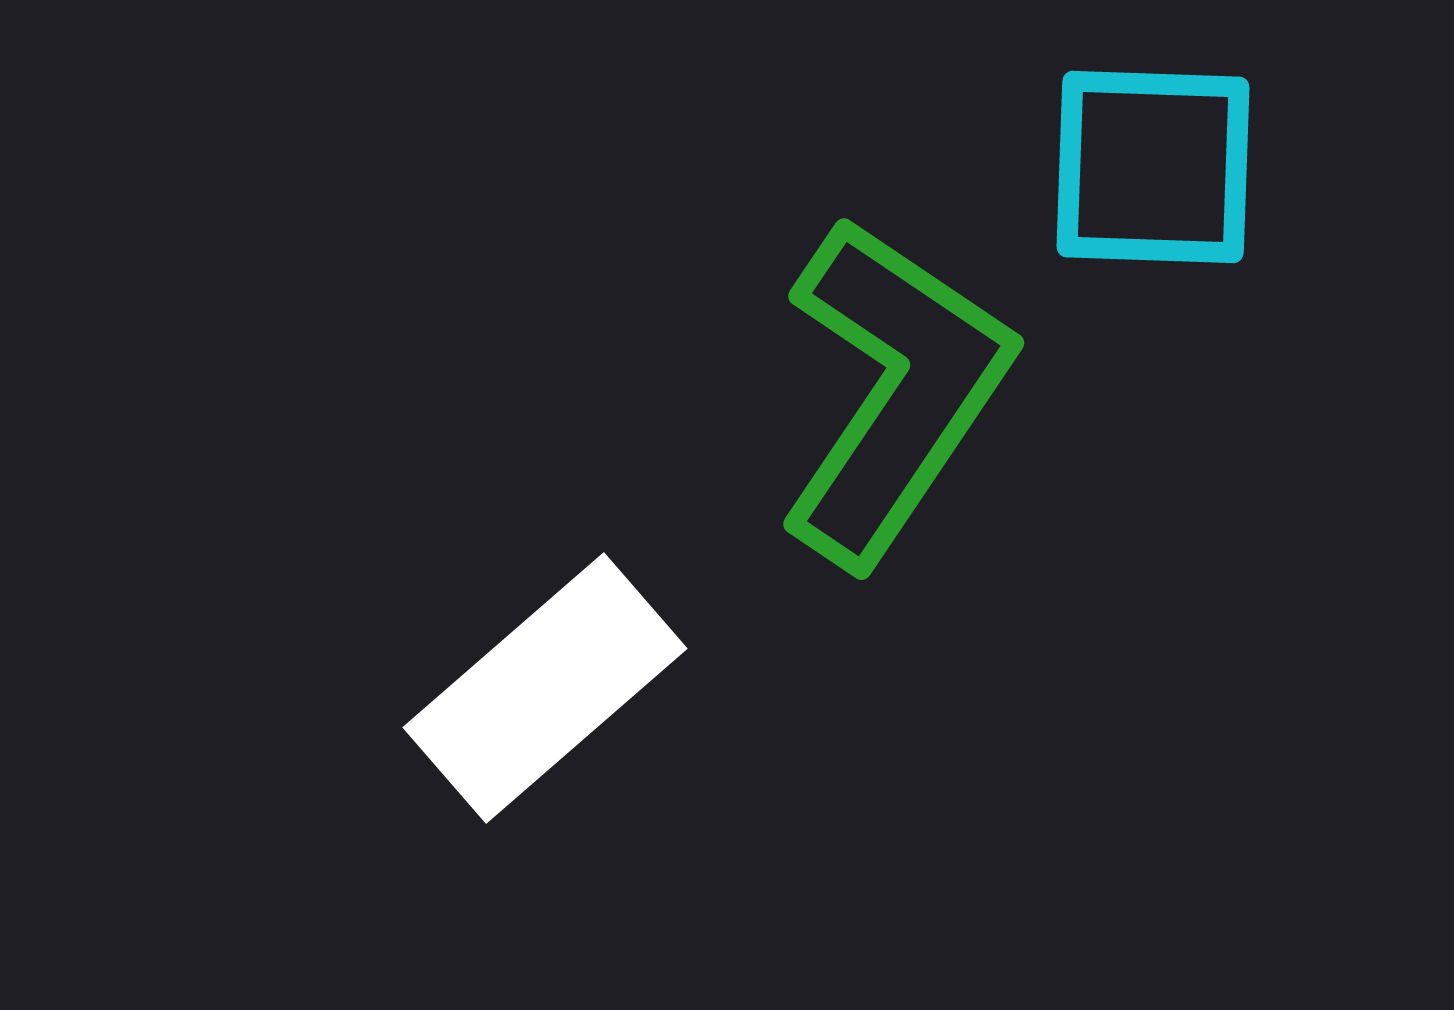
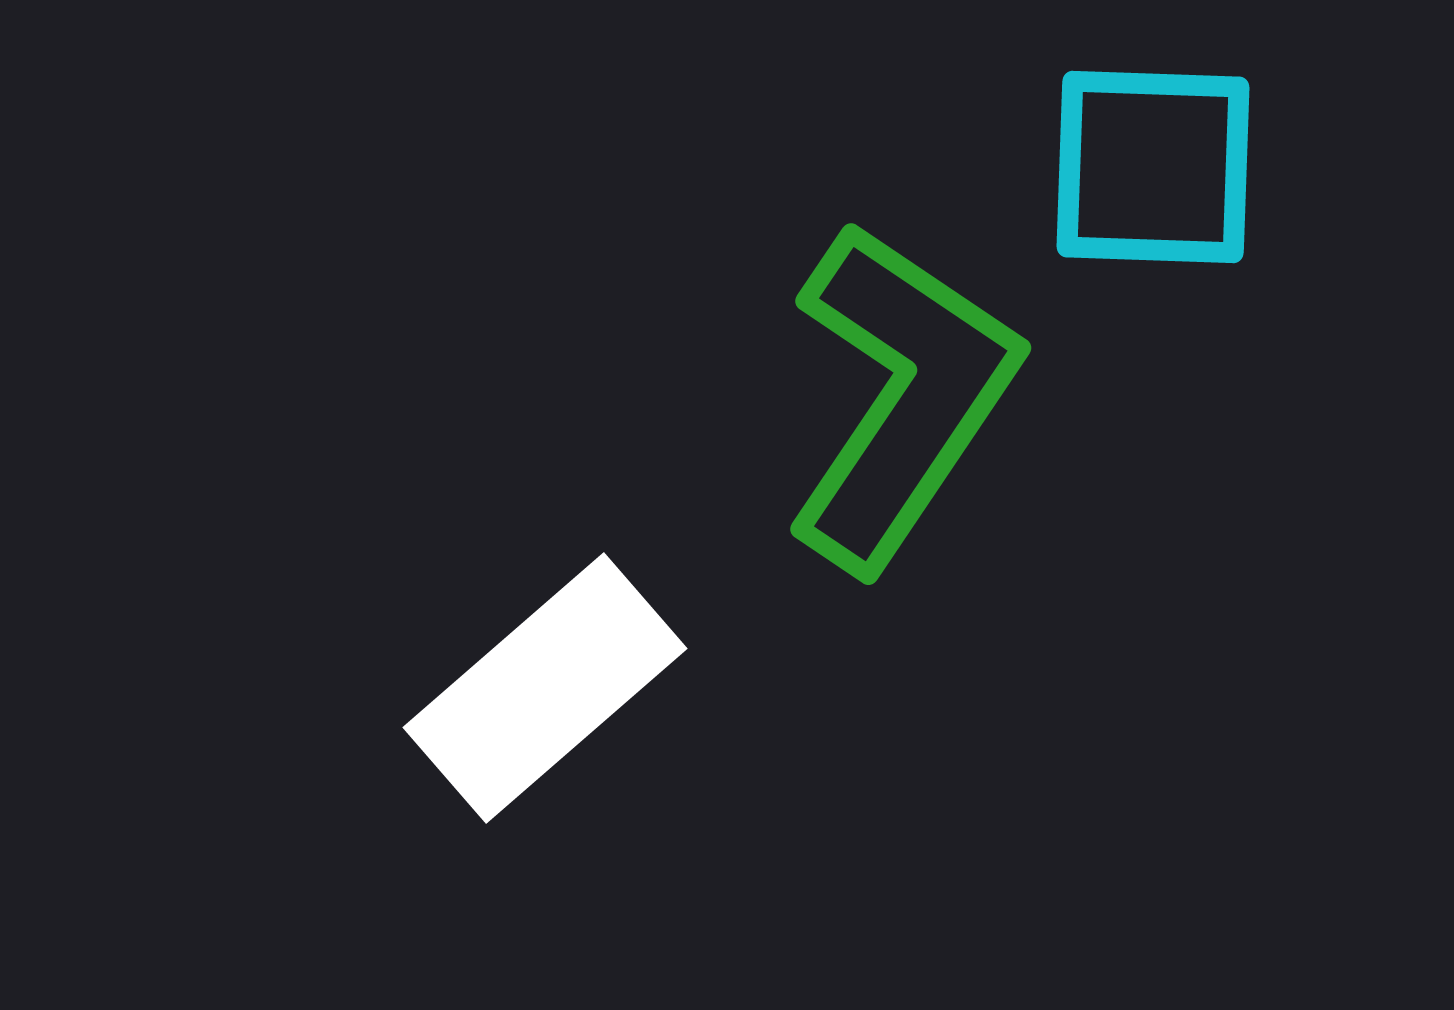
green L-shape: moved 7 px right, 5 px down
